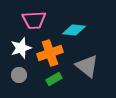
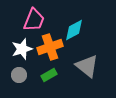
pink trapezoid: rotated 65 degrees counterclockwise
cyan diamond: rotated 35 degrees counterclockwise
white star: moved 1 px right, 1 px down
orange cross: moved 6 px up
green rectangle: moved 5 px left, 4 px up
